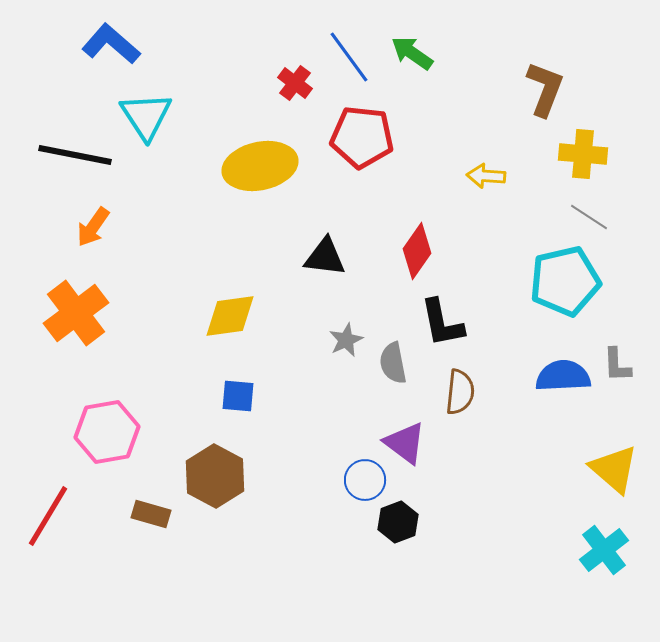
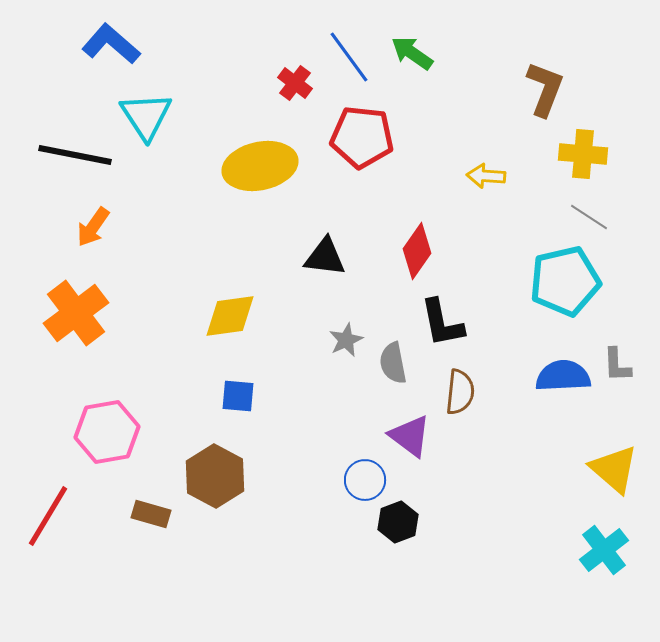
purple triangle: moved 5 px right, 7 px up
